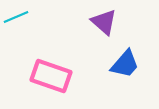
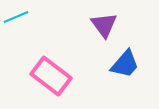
purple triangle: moved 3 px down; rotated 12 degrees clockwise
pink rectangle: rotated 18 degrees clockwise
